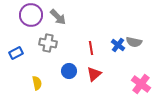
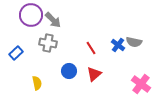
gray arrow: moved 5 px left, 3 px down
red line: rotated 24 degrees counterclockwise
blue rectangle: rotated 16 degrees counterclockwise
